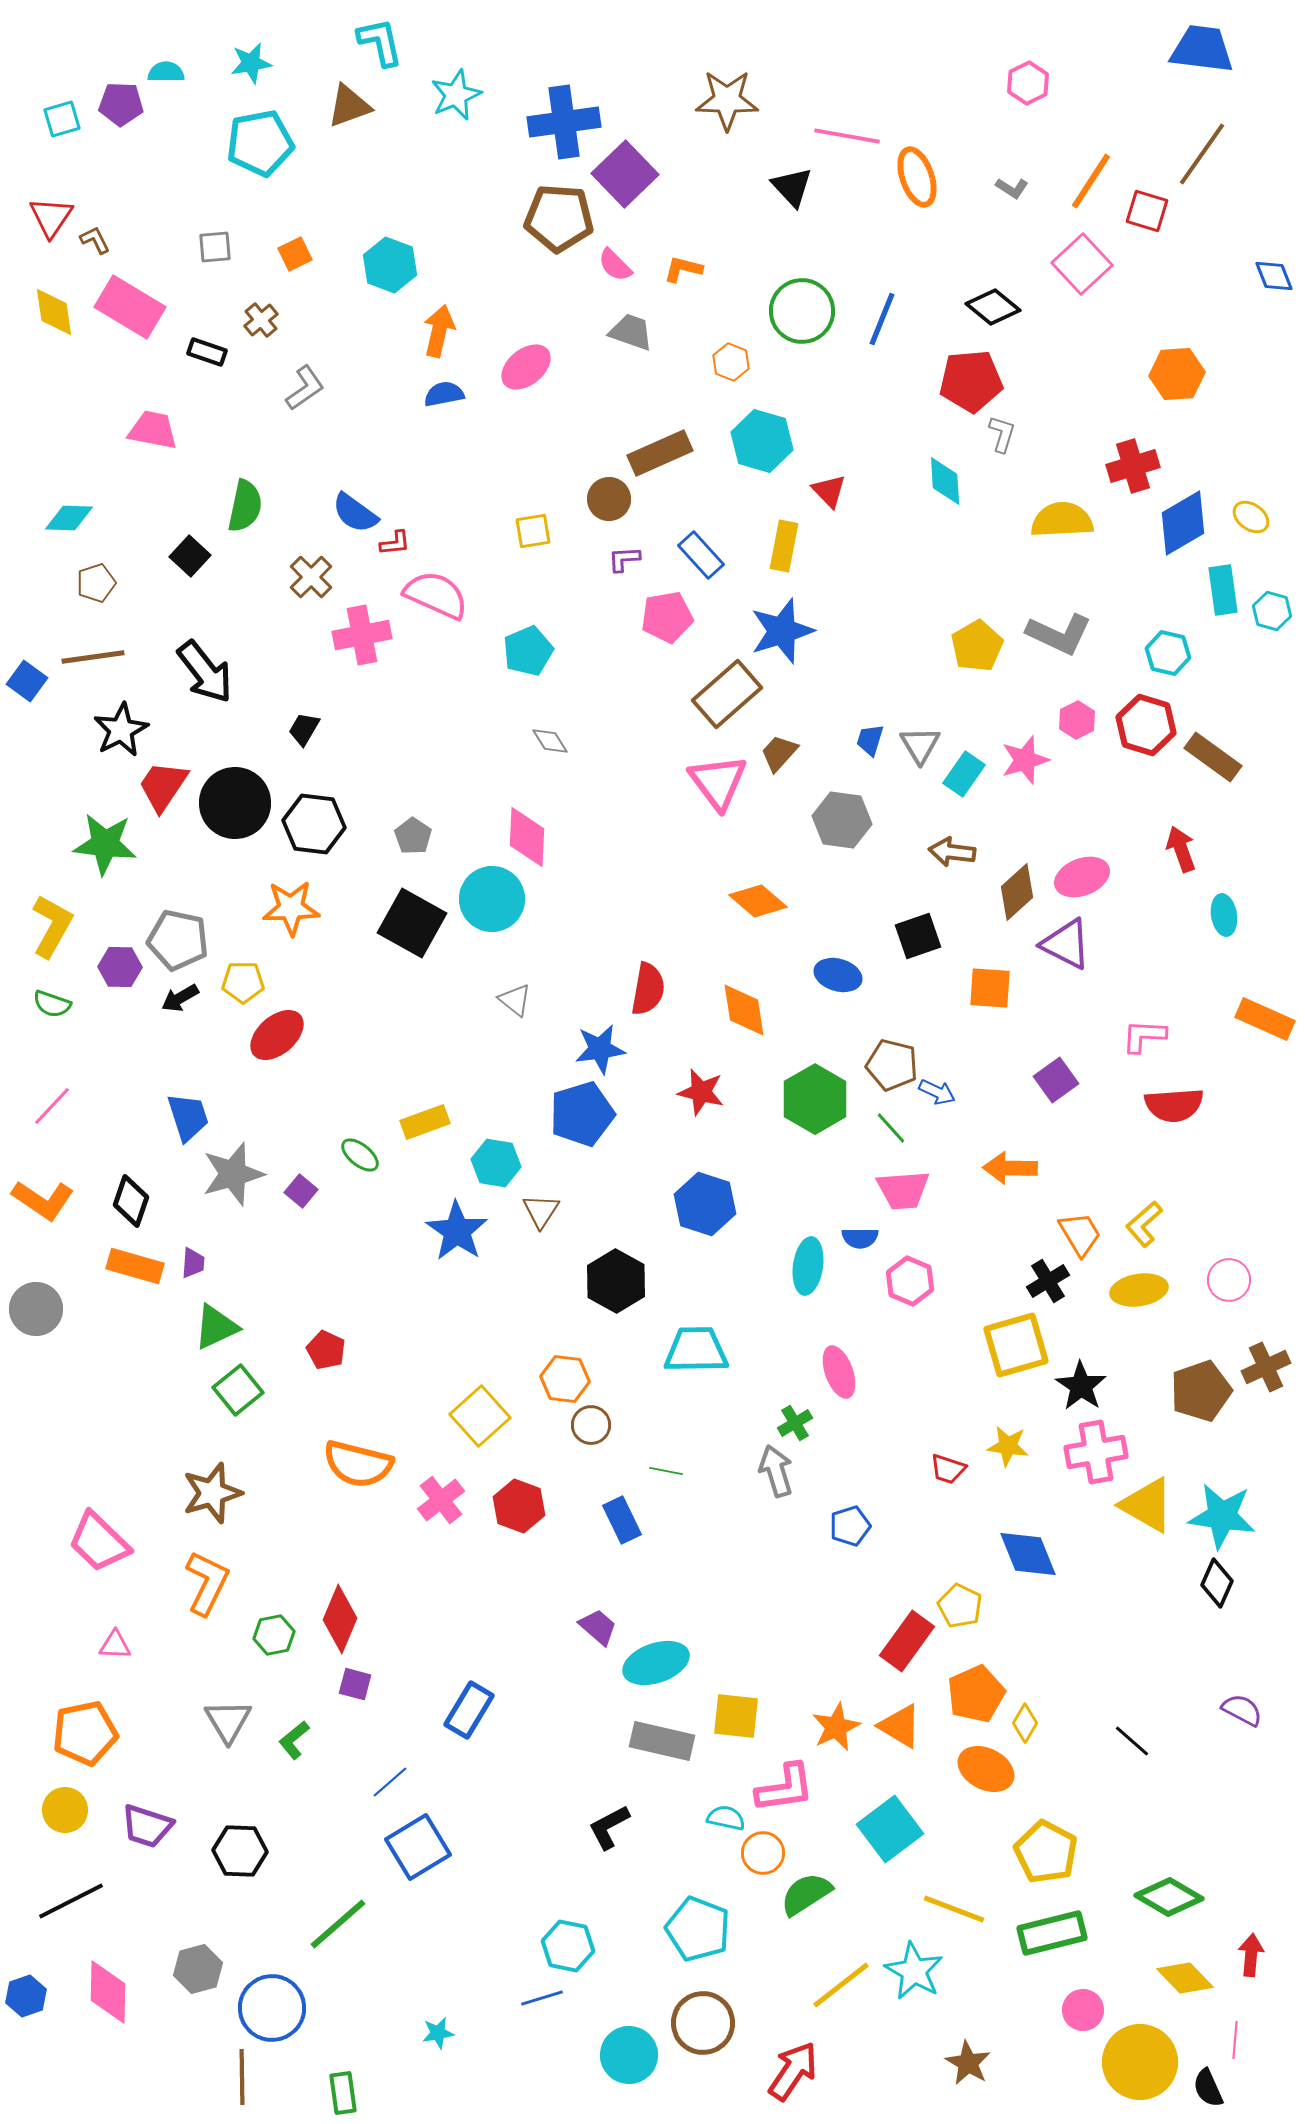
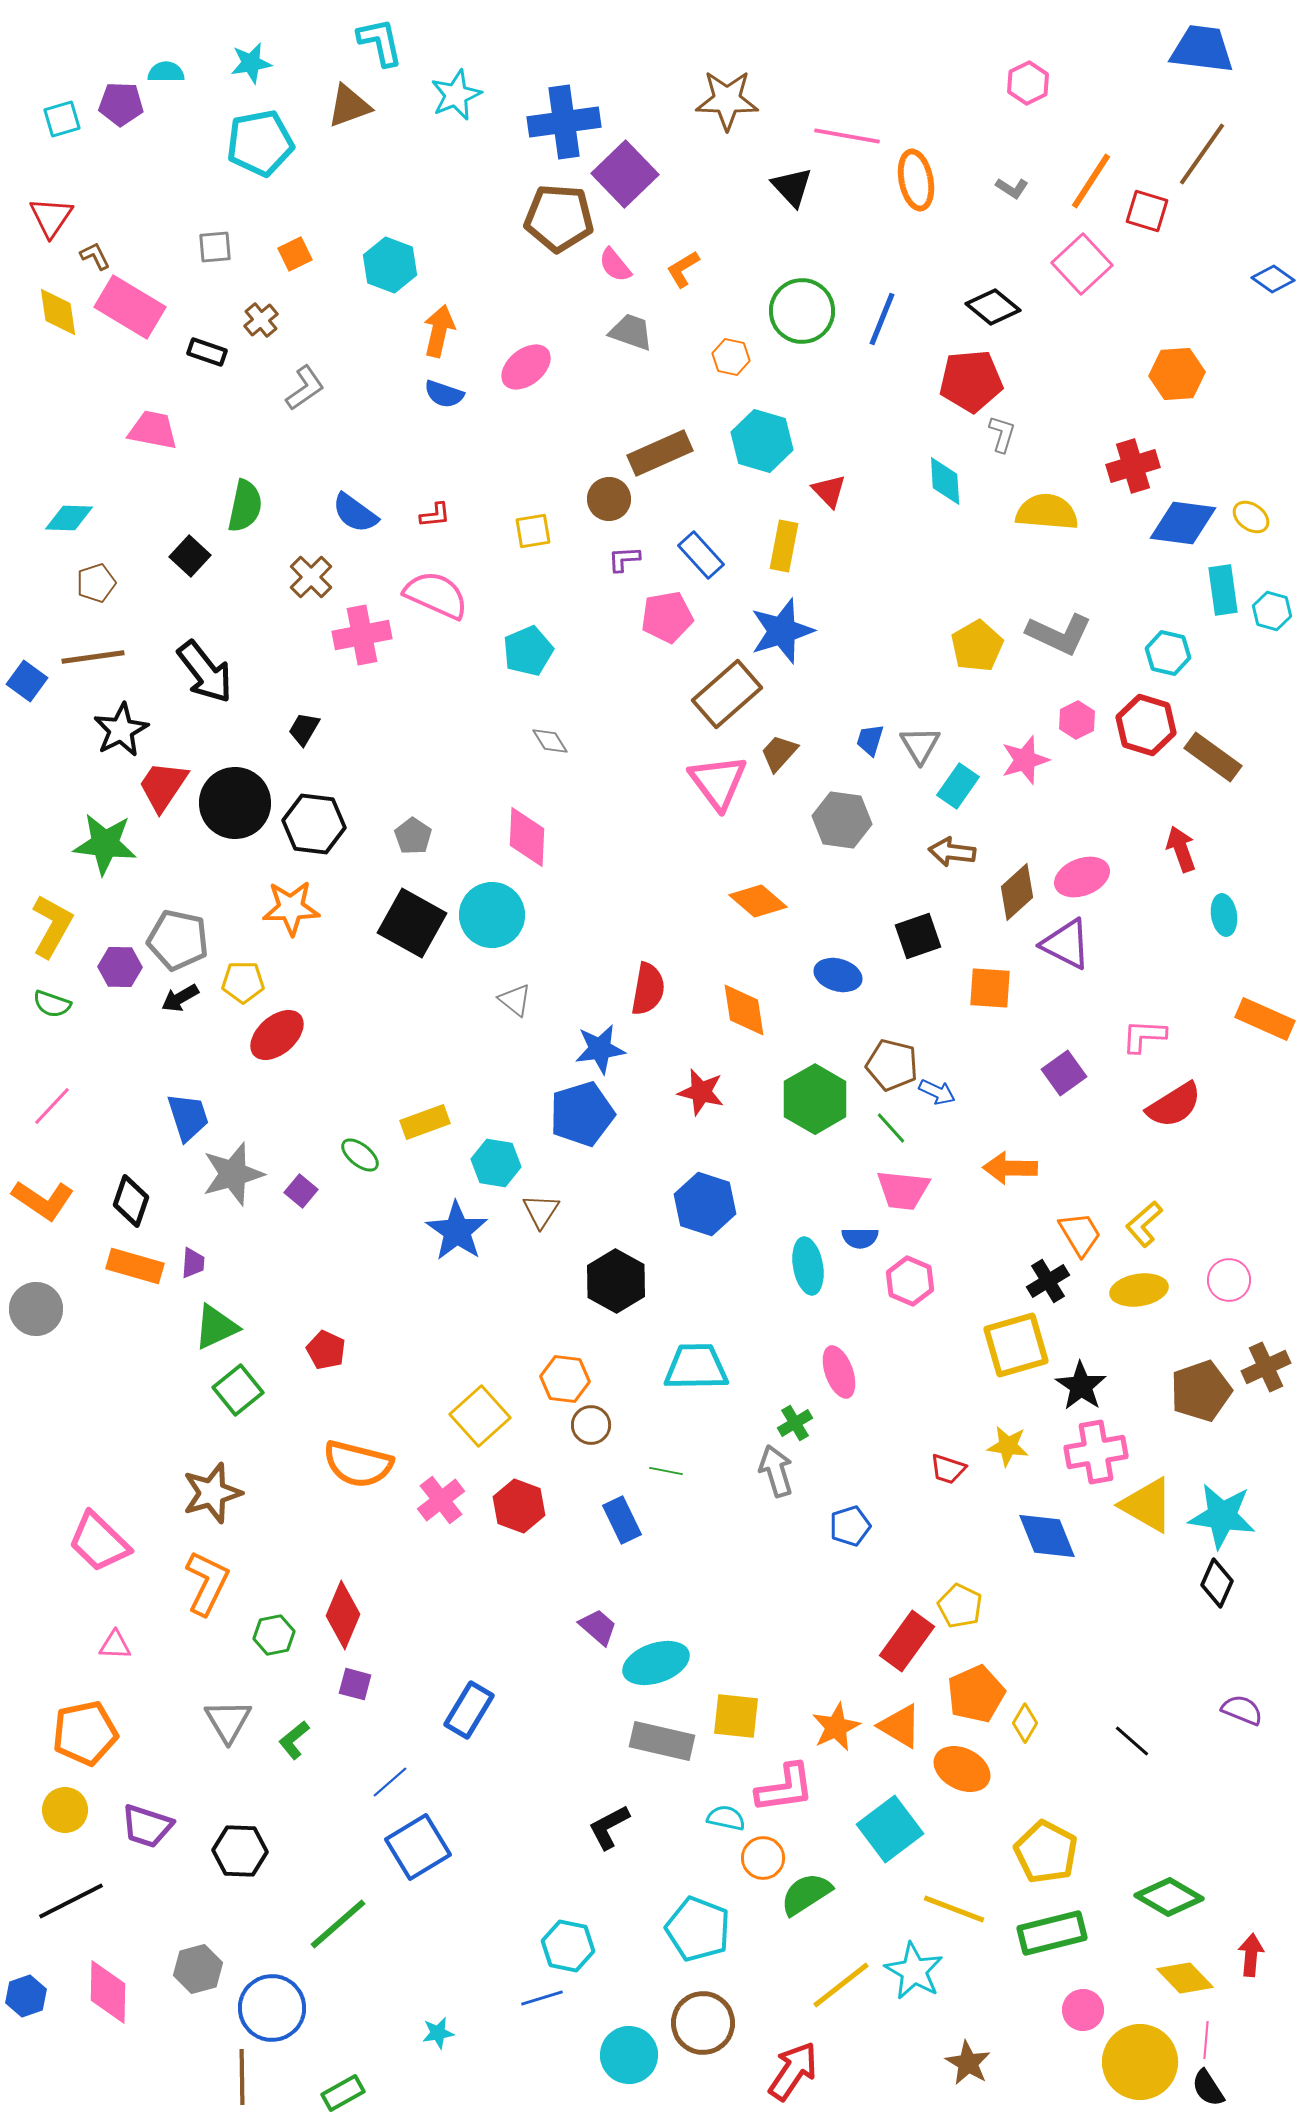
orange ellipse at (917, 177): moved 1 px left, 3 px down; rotated 8 degrees clockwise
brown L-shape at (95, 240): moved 16 px down
pink semicircle at (615, 265): rotated 6 degrees clockwise
orange L-shape at (683, 269): rotated 45 degrees counterclockwise
blue diamond at (1274, 276): moved 1 px left, 3 px down; rotated 33 degrees counterclockwise
yellow diamond at (54, 312): moved 4 px right
orange hexagon at (731, 362): moved 5 px up; rotated 9 degrees counterclockwise
blue semicircle at (444, 394): rotated 150 degrees counterclockwise
yellow semicircle at (1062, 520): moved 15 px left, 8 px up; rotated 8 degrees clockwise
blue diamond at (1183, 523): rotated 38 degrees clockwise
red L-shape at (395, 543): moved 40 px right, 28 px up
cyan rectangle at (964, 774): moved 6 px left, 12 px down
cyan circle at (492, 899): moved 16 px down
purple square at (1056, 1080): moved 8 px right, 7 px up
red semicircle at (1174, 1105): rotated 28 degrees counterclockwise
pink trapezoid at (903, 1190): rotated 10 degrees clockwise
cyan ellipse at (808, 1266): rotated 18 degrees counterclockwise
cyan trapezoid at (696, 1350): moved 17 px down
blue diamond at (1028, 1554): moved 19 px right, 18 px up
red diamond at (340, 1619): moved 3 px right, 4 px up
purple semicircle at (1242, 1710): rotated 6 degrees counterclockwise
orange ellipse at (986, 1769): moved 24 px left
orange circle at (763, 1853): moved 5 px down
pink line at (1235, 2040): moved 29 px left
black semicircle at (1208, 2088): rotated 9 degrees counterclockwise
green rectangle at (343, 2093): rotated 69 degrees clockwise
